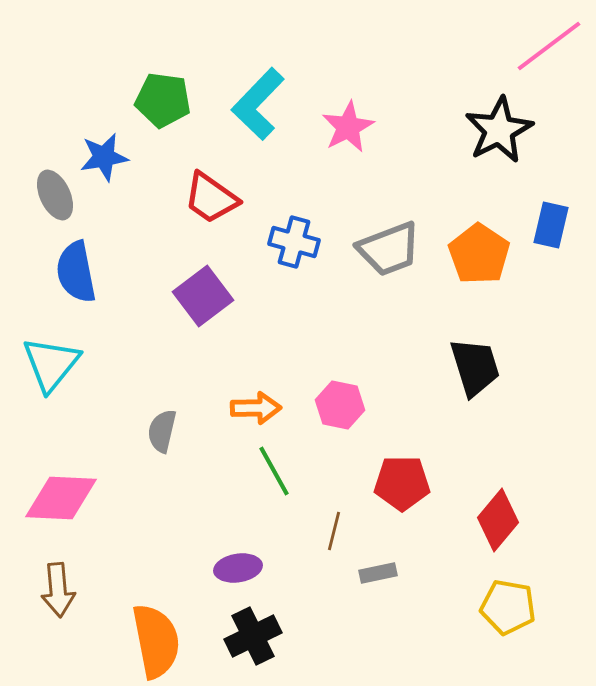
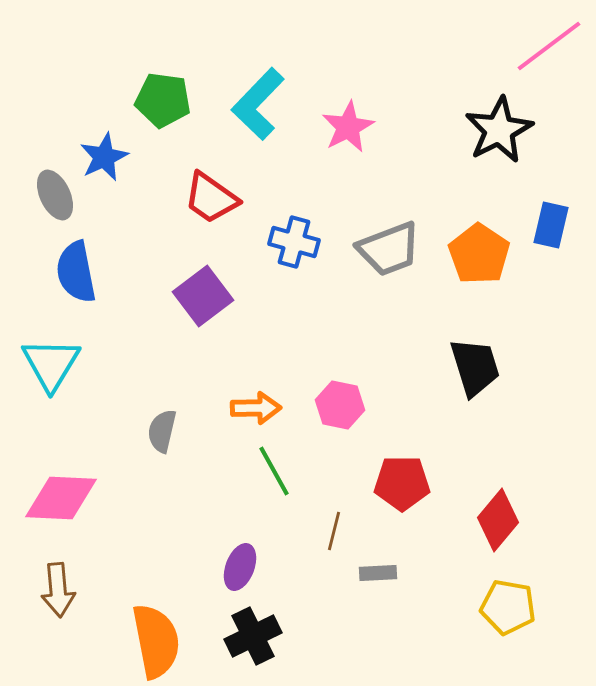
blue star: rotated 15 degrees counterclockwise
cyan triangle: rotated 8 degrees counterclockwise
purple ellipse: moved 2 px right, 1 px up; rotated 60 degrees counterclockwise
gray rectangle: rotated 9 degrees clockwise
